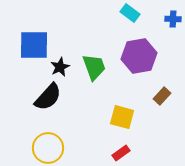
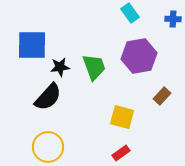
cyan rectangle: rotated 18 degrees clockwise
blue square: moved 2 px left
black star: rotated 18 degrees clockwise
yellow circle: moved 1 px up
